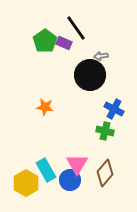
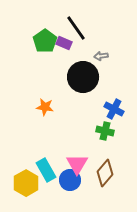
black circle: moved 7 px left, 2 px down
